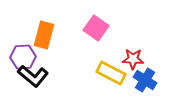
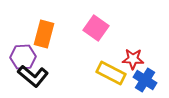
orange rectangle: moved 1 px up
